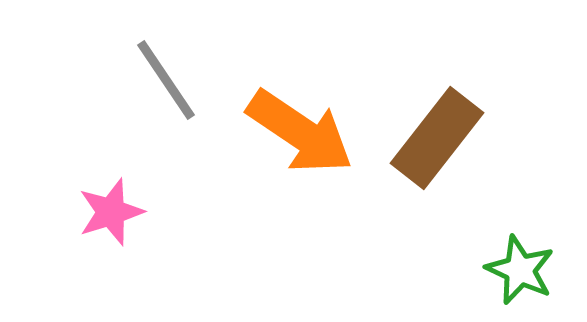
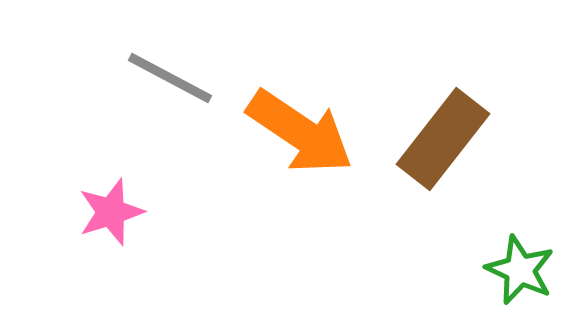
gray line: moved 4 px right, 2 px up; rotated 28 degrees counterclockwise
brown rectangle: moved 6 px right, 1 px down
